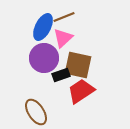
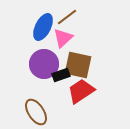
brown line: moved 3 px right; rotated 15 degrees counterclockwise
purple circle: moved 6 px down
